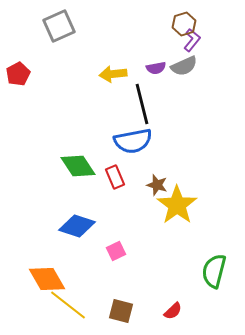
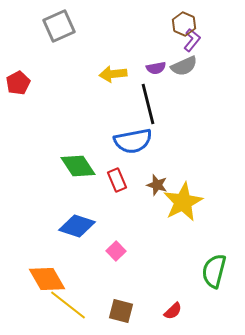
brown hexagon: rotated 20 degrees counterclockwise
red pentagon: moved 9 px down
black line: moved 6 px right
red rectangle: moved 2 px right, 3 px down
yellow star: moved 6 px right, 3 px up; rotated 9 degrees clockwise
pink square: rotated 18 degrees counterclockwise
